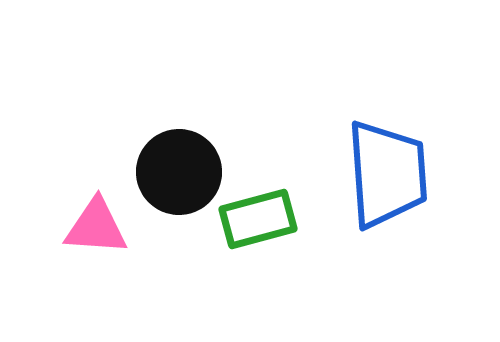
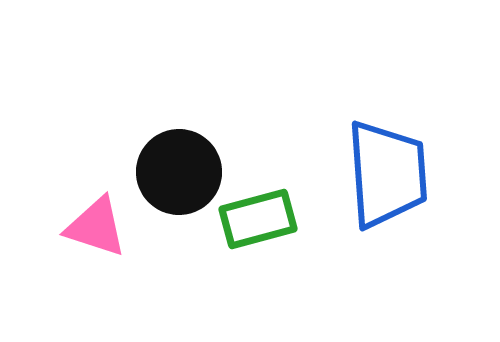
pink triangle: rotated 14 degrees clockwise
